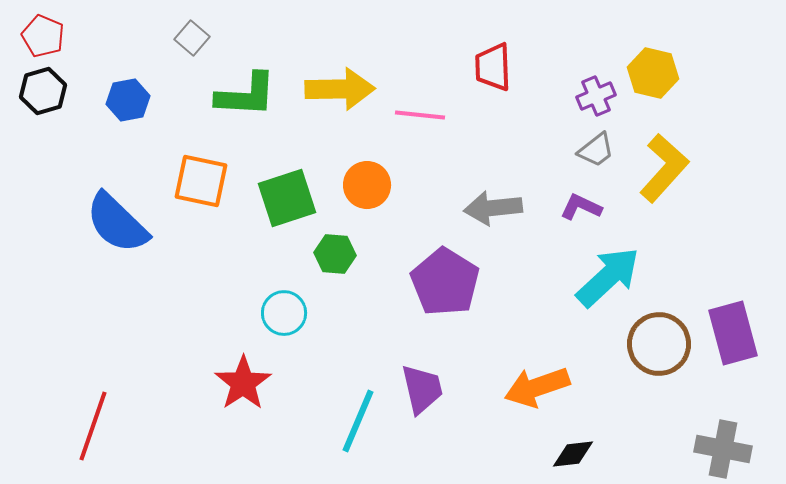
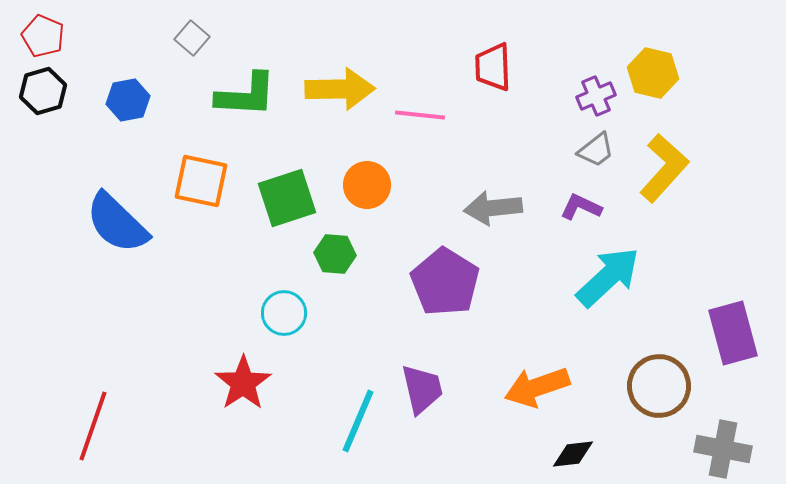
brown circle: moved 42 px down
